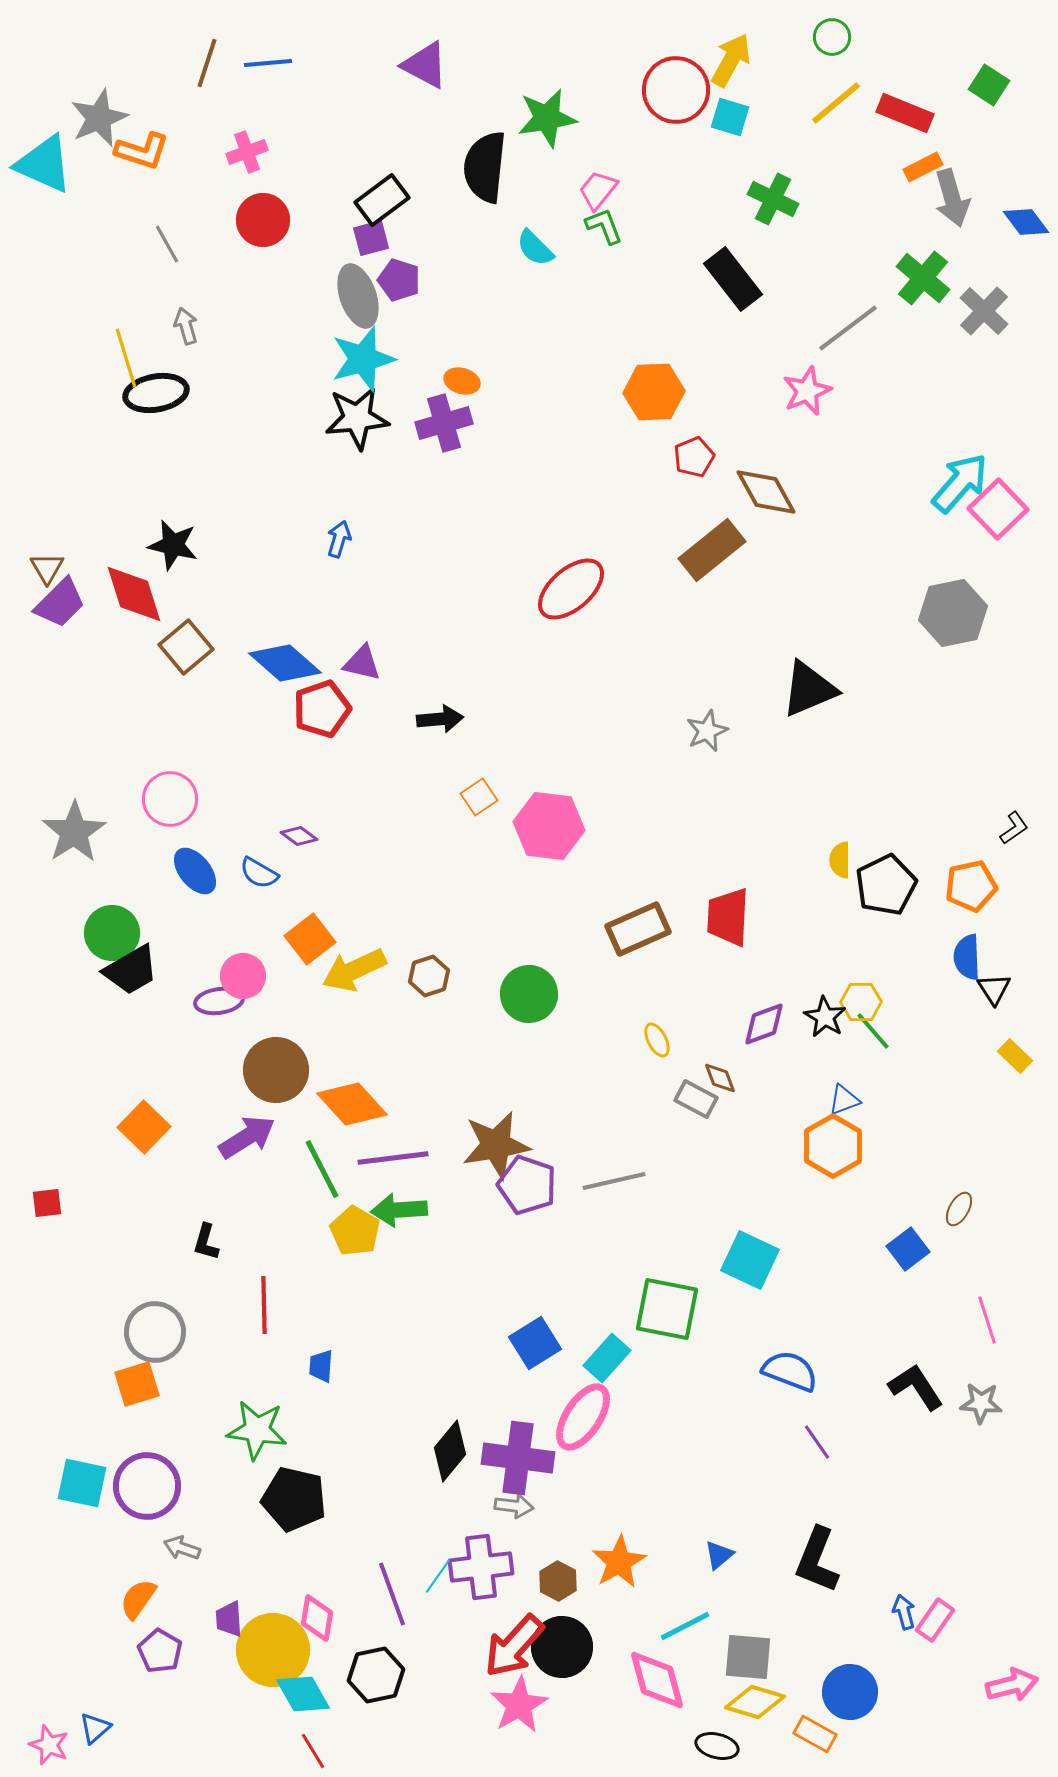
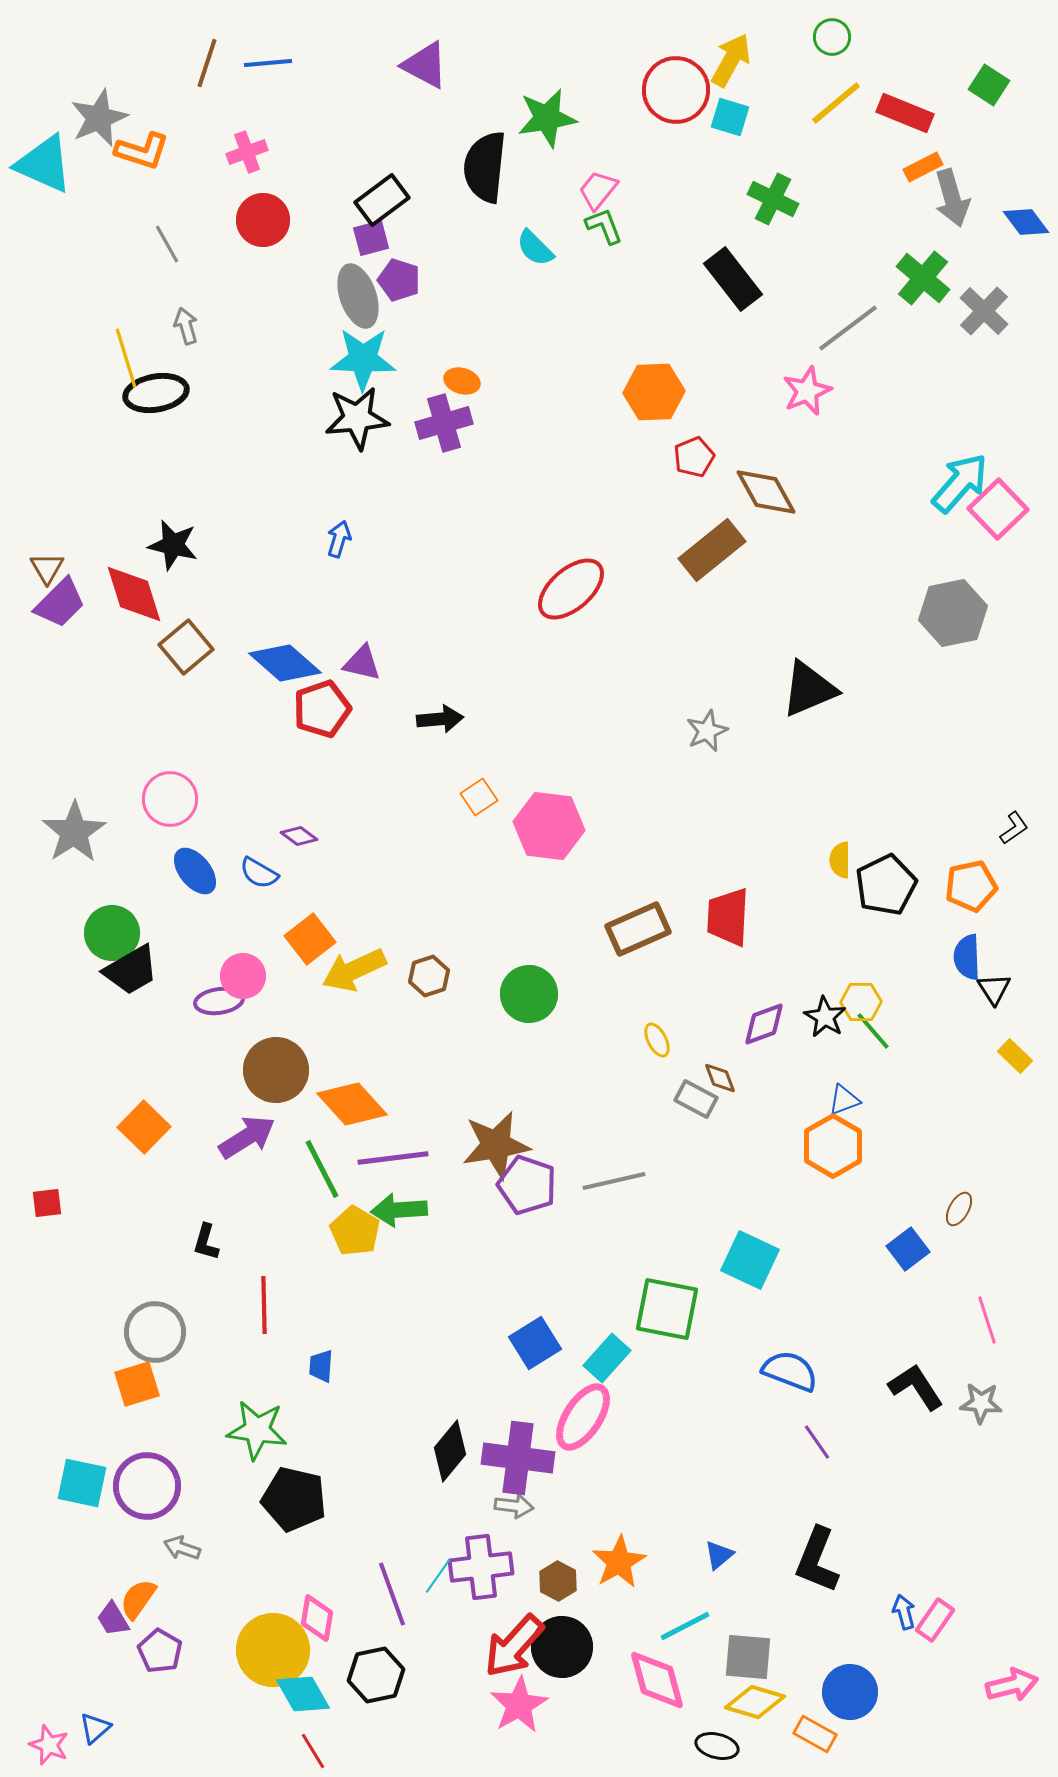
cyan star at (363, 359): rotated 18 degrees clockwise
purple trapezoid at (229, 1619): moved 116 px left; rotated 27 degrees counterclockwise
